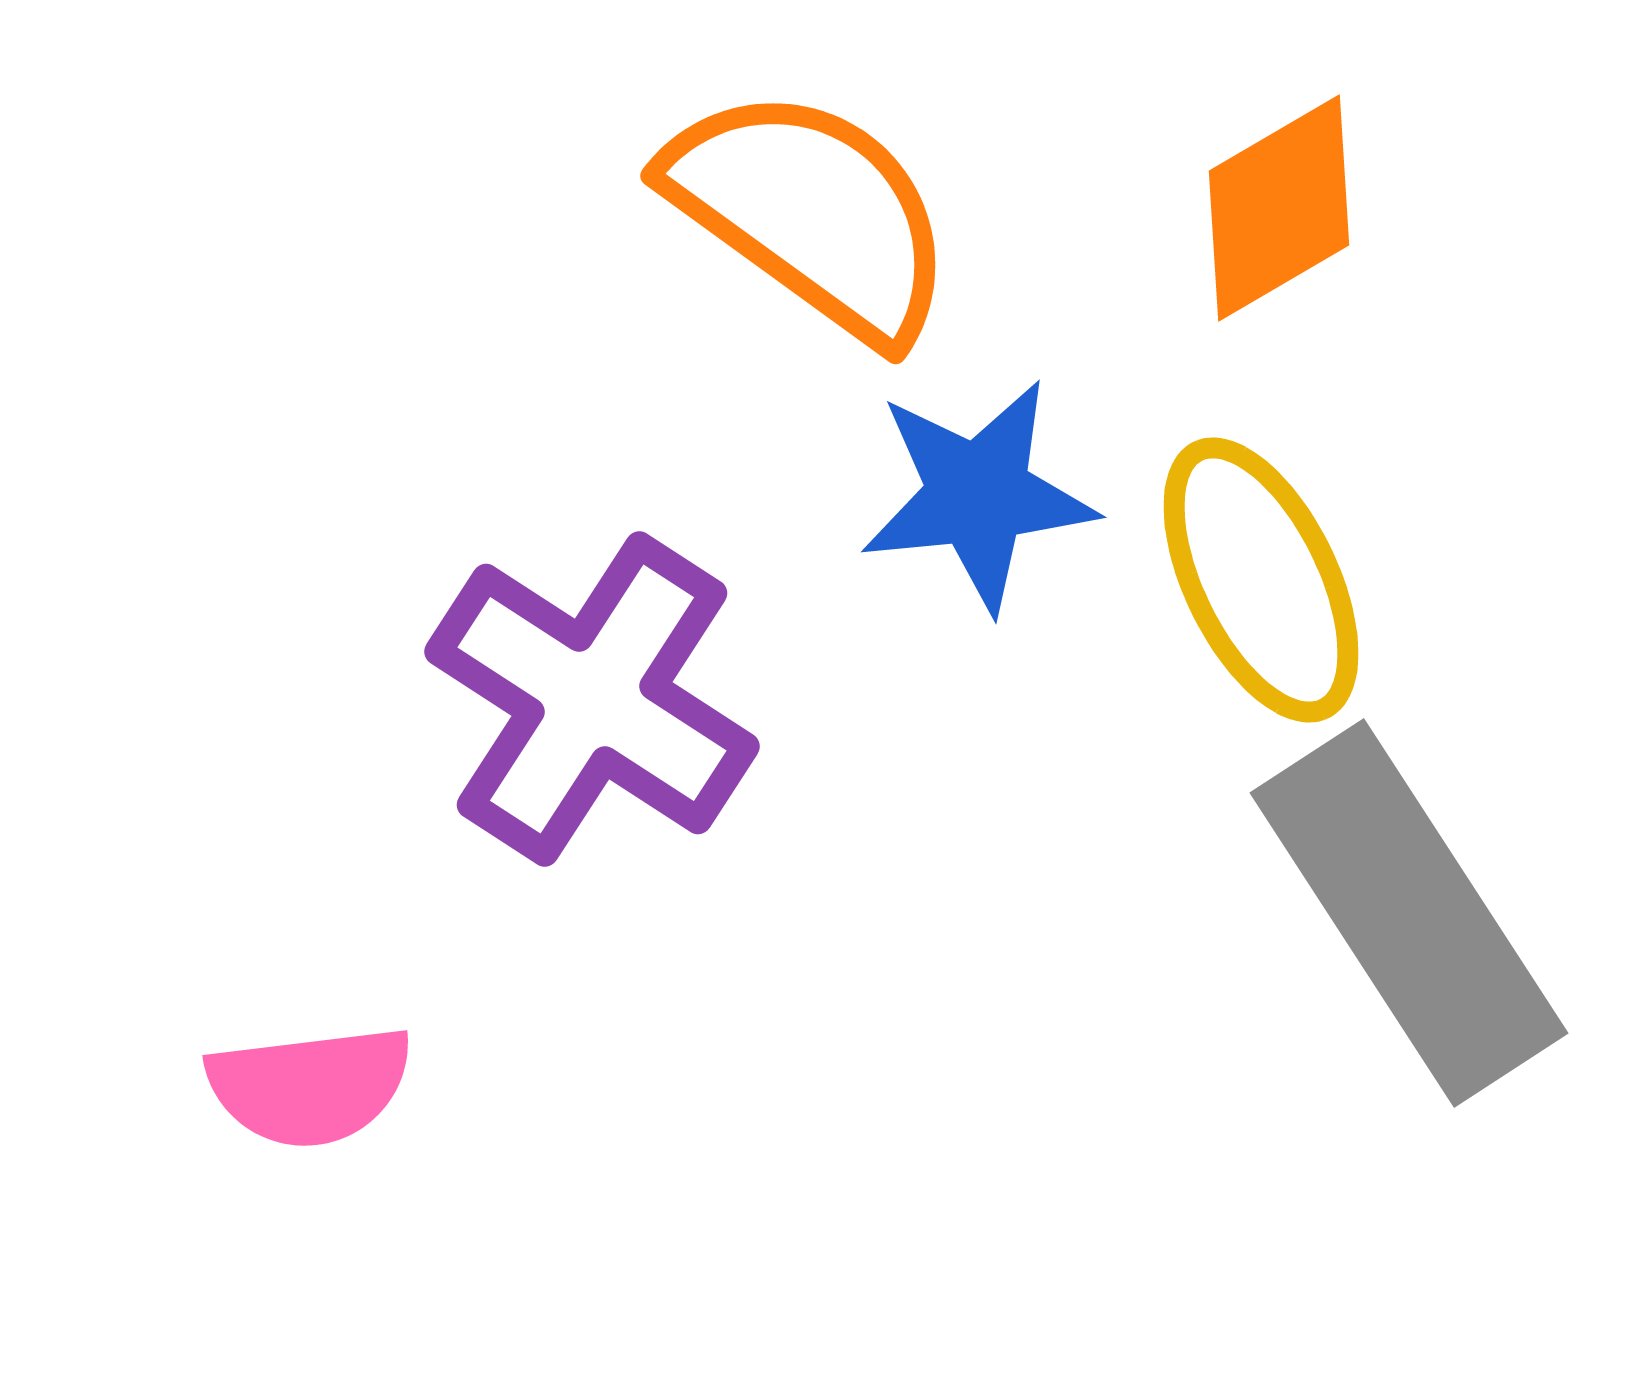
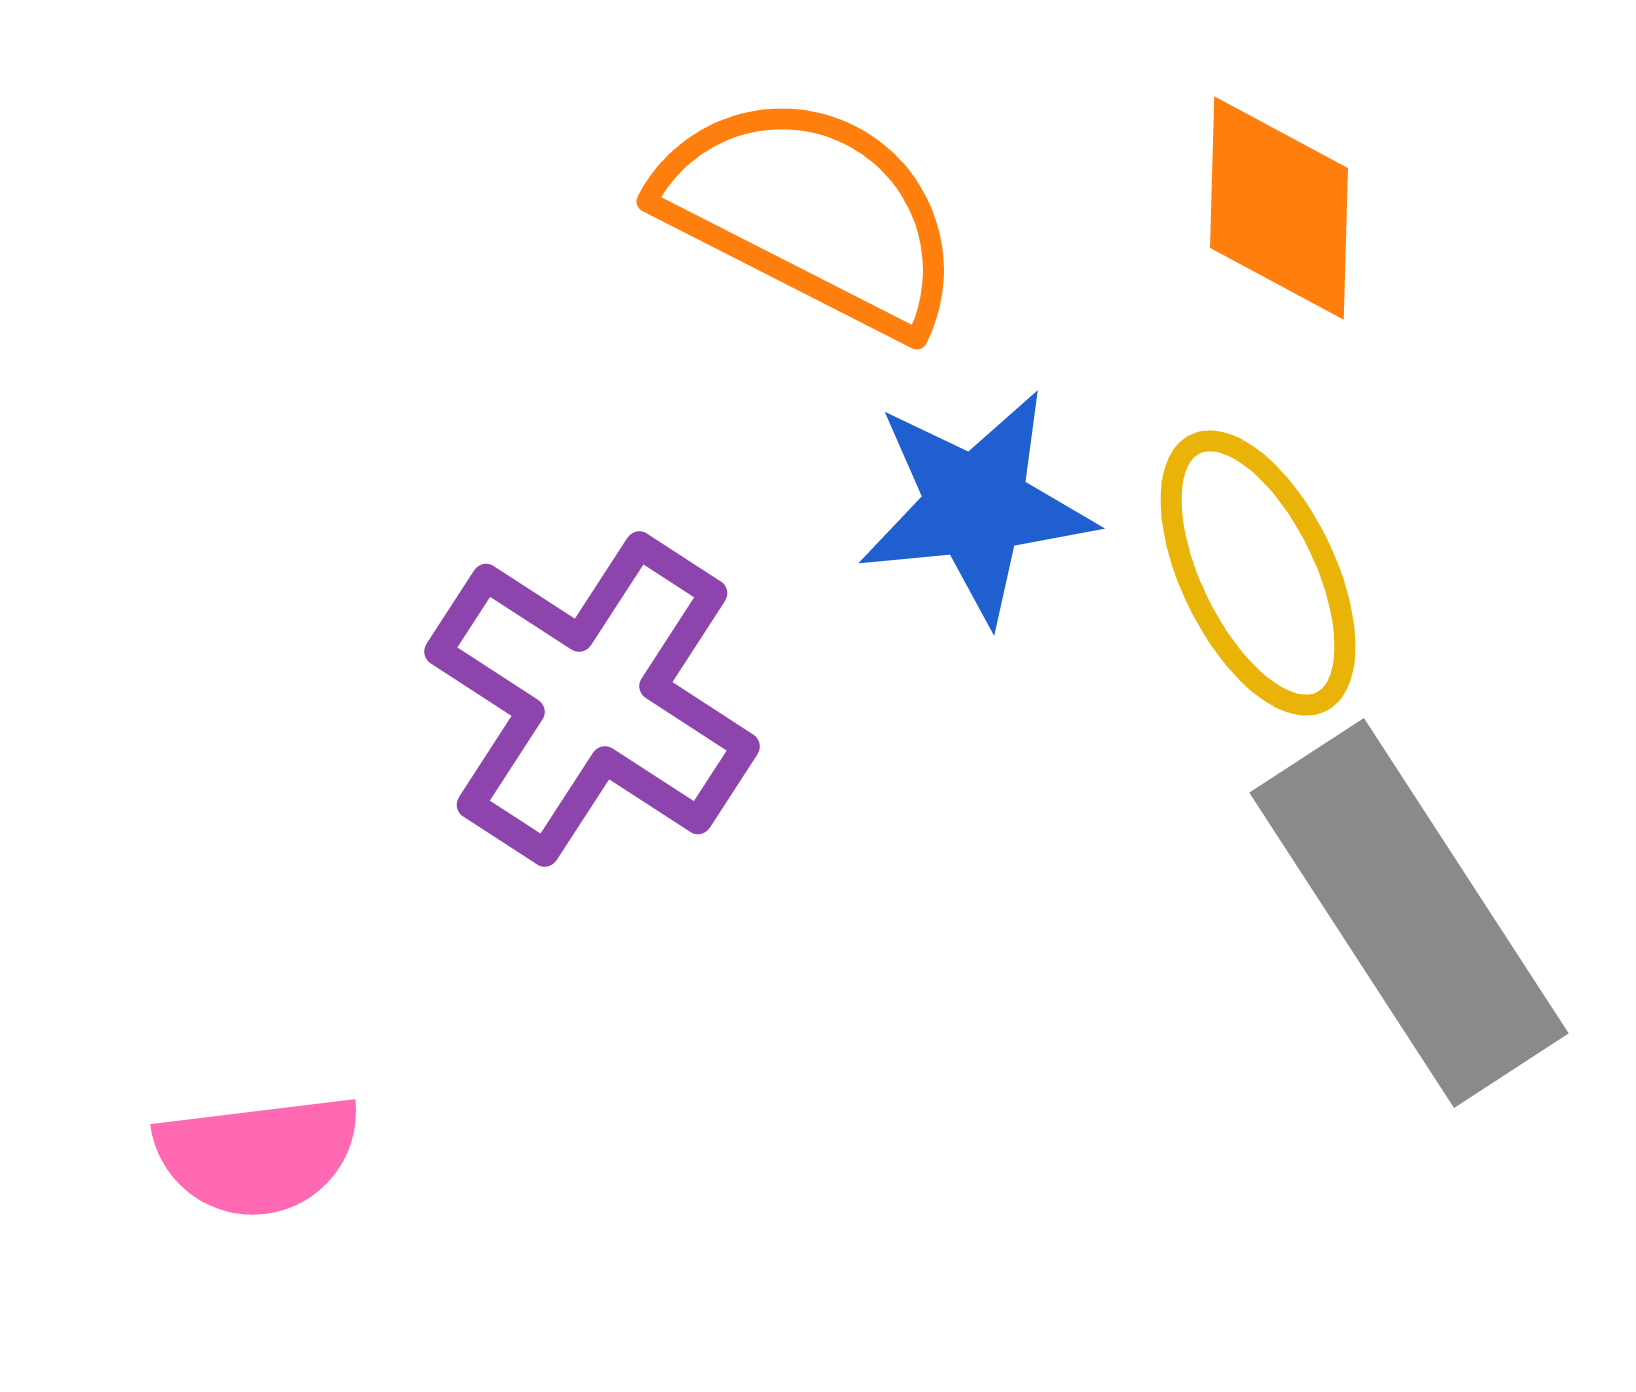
orange diamond: rotated 58 degrees counterclockwise
orange semicircle: rotated 9 degrees counterclockwise
blue star: moved 2 px left, 11 px down
yellow ellipse: moved 3 px left, 7 px up
pink semicircle: moved 52 px left, 69 px down
